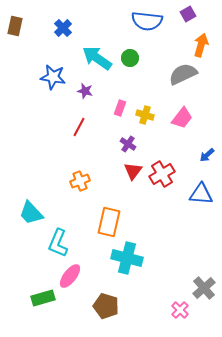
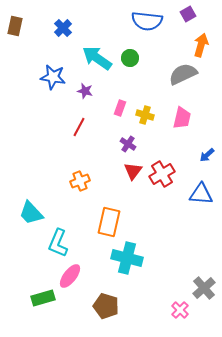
pink trapezoid: rotated 25 degrees counterclockwise
